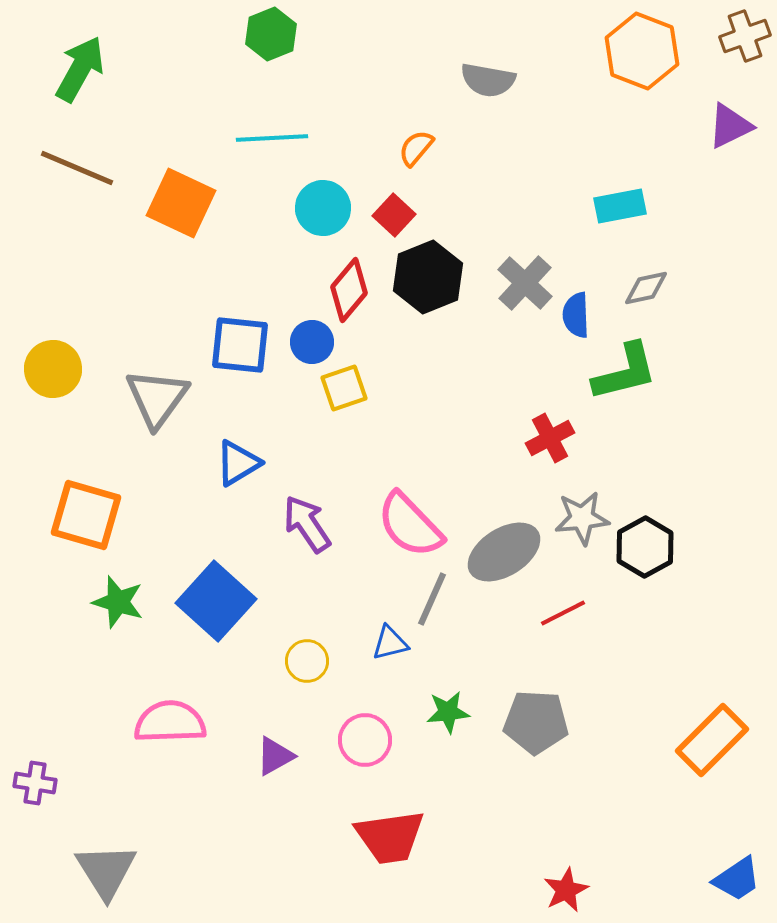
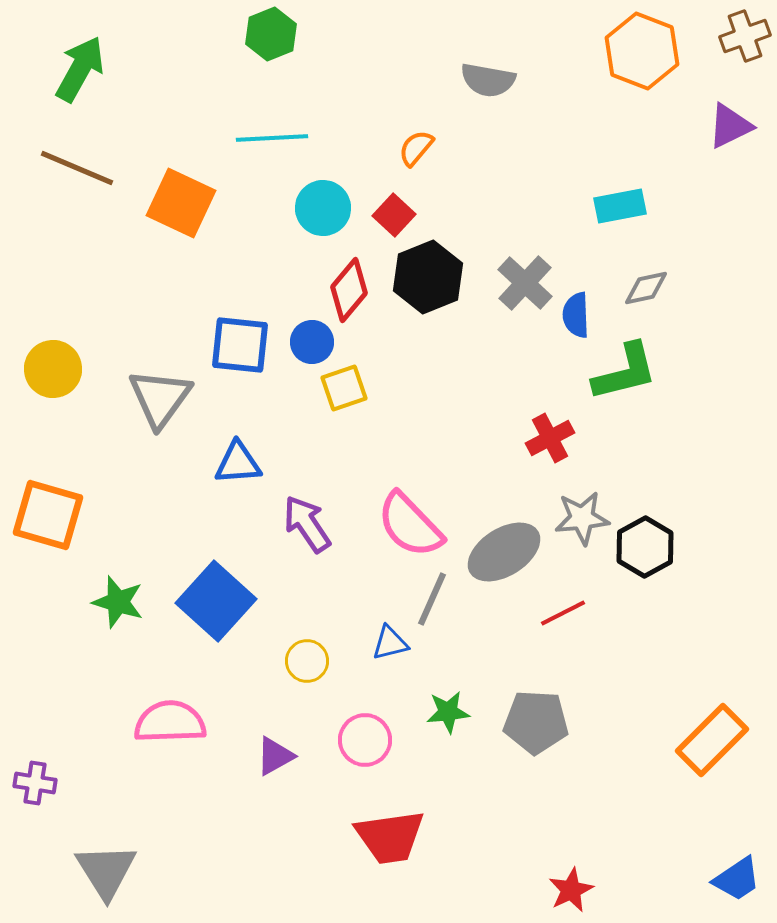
gray triangle at (157, 398): moved 3 px right
blue triangle at (238, 463): rotated 27 degrees clockwise
orange square at (86, 515): moved 38 px left
red star at (566, 890): moved 5 px right
